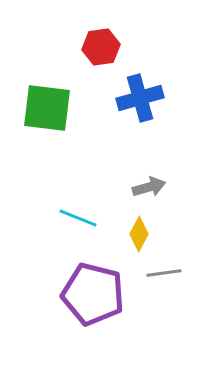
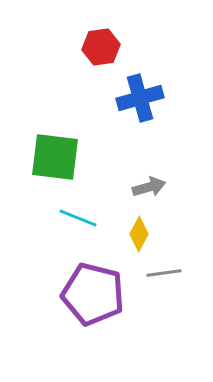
green square: moved 8 px right, 49 px down
